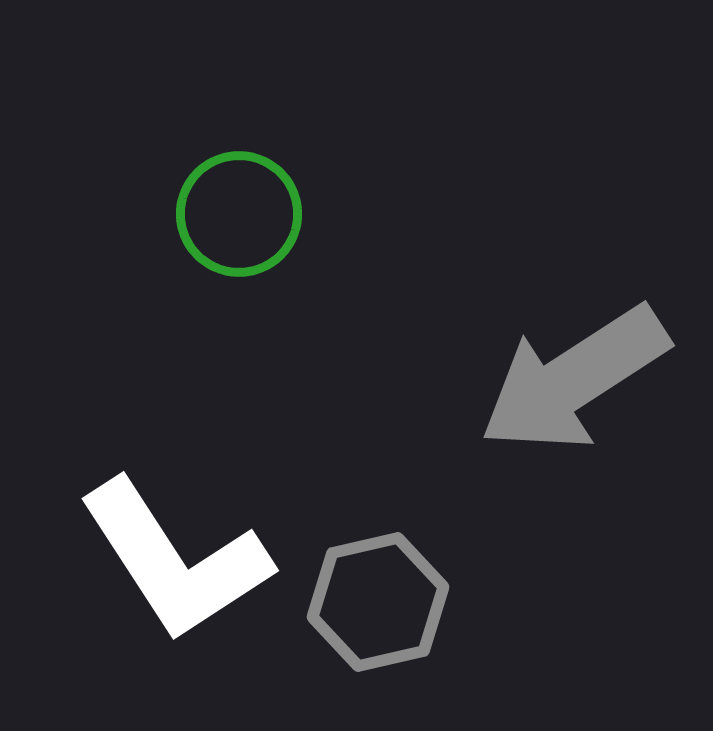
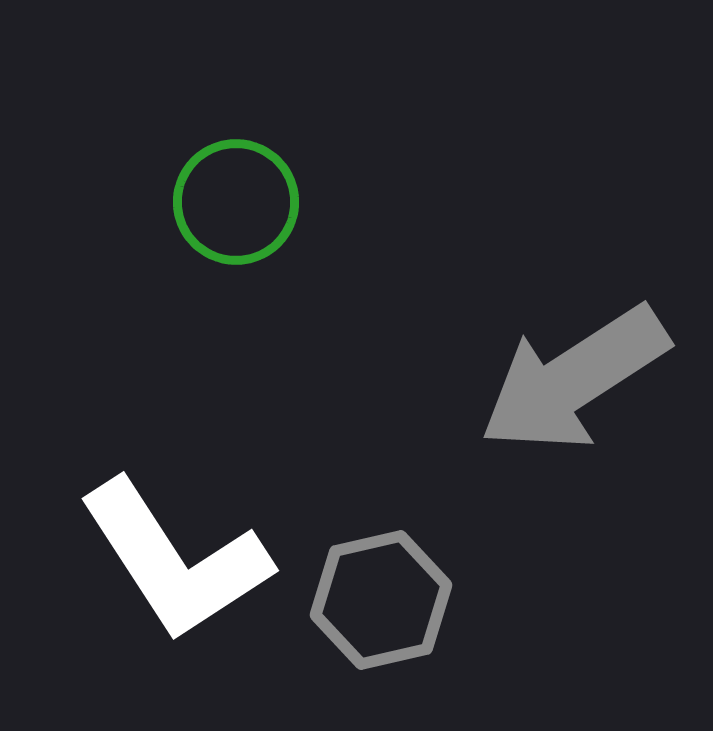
green circle: moved 3 px left, 12 px up
gray hexagon: moved 3 px right, 2 px up
